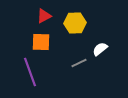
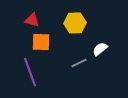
red triangle: moved 12 px left, 4 px down; rotated 42 degrees clockwise
